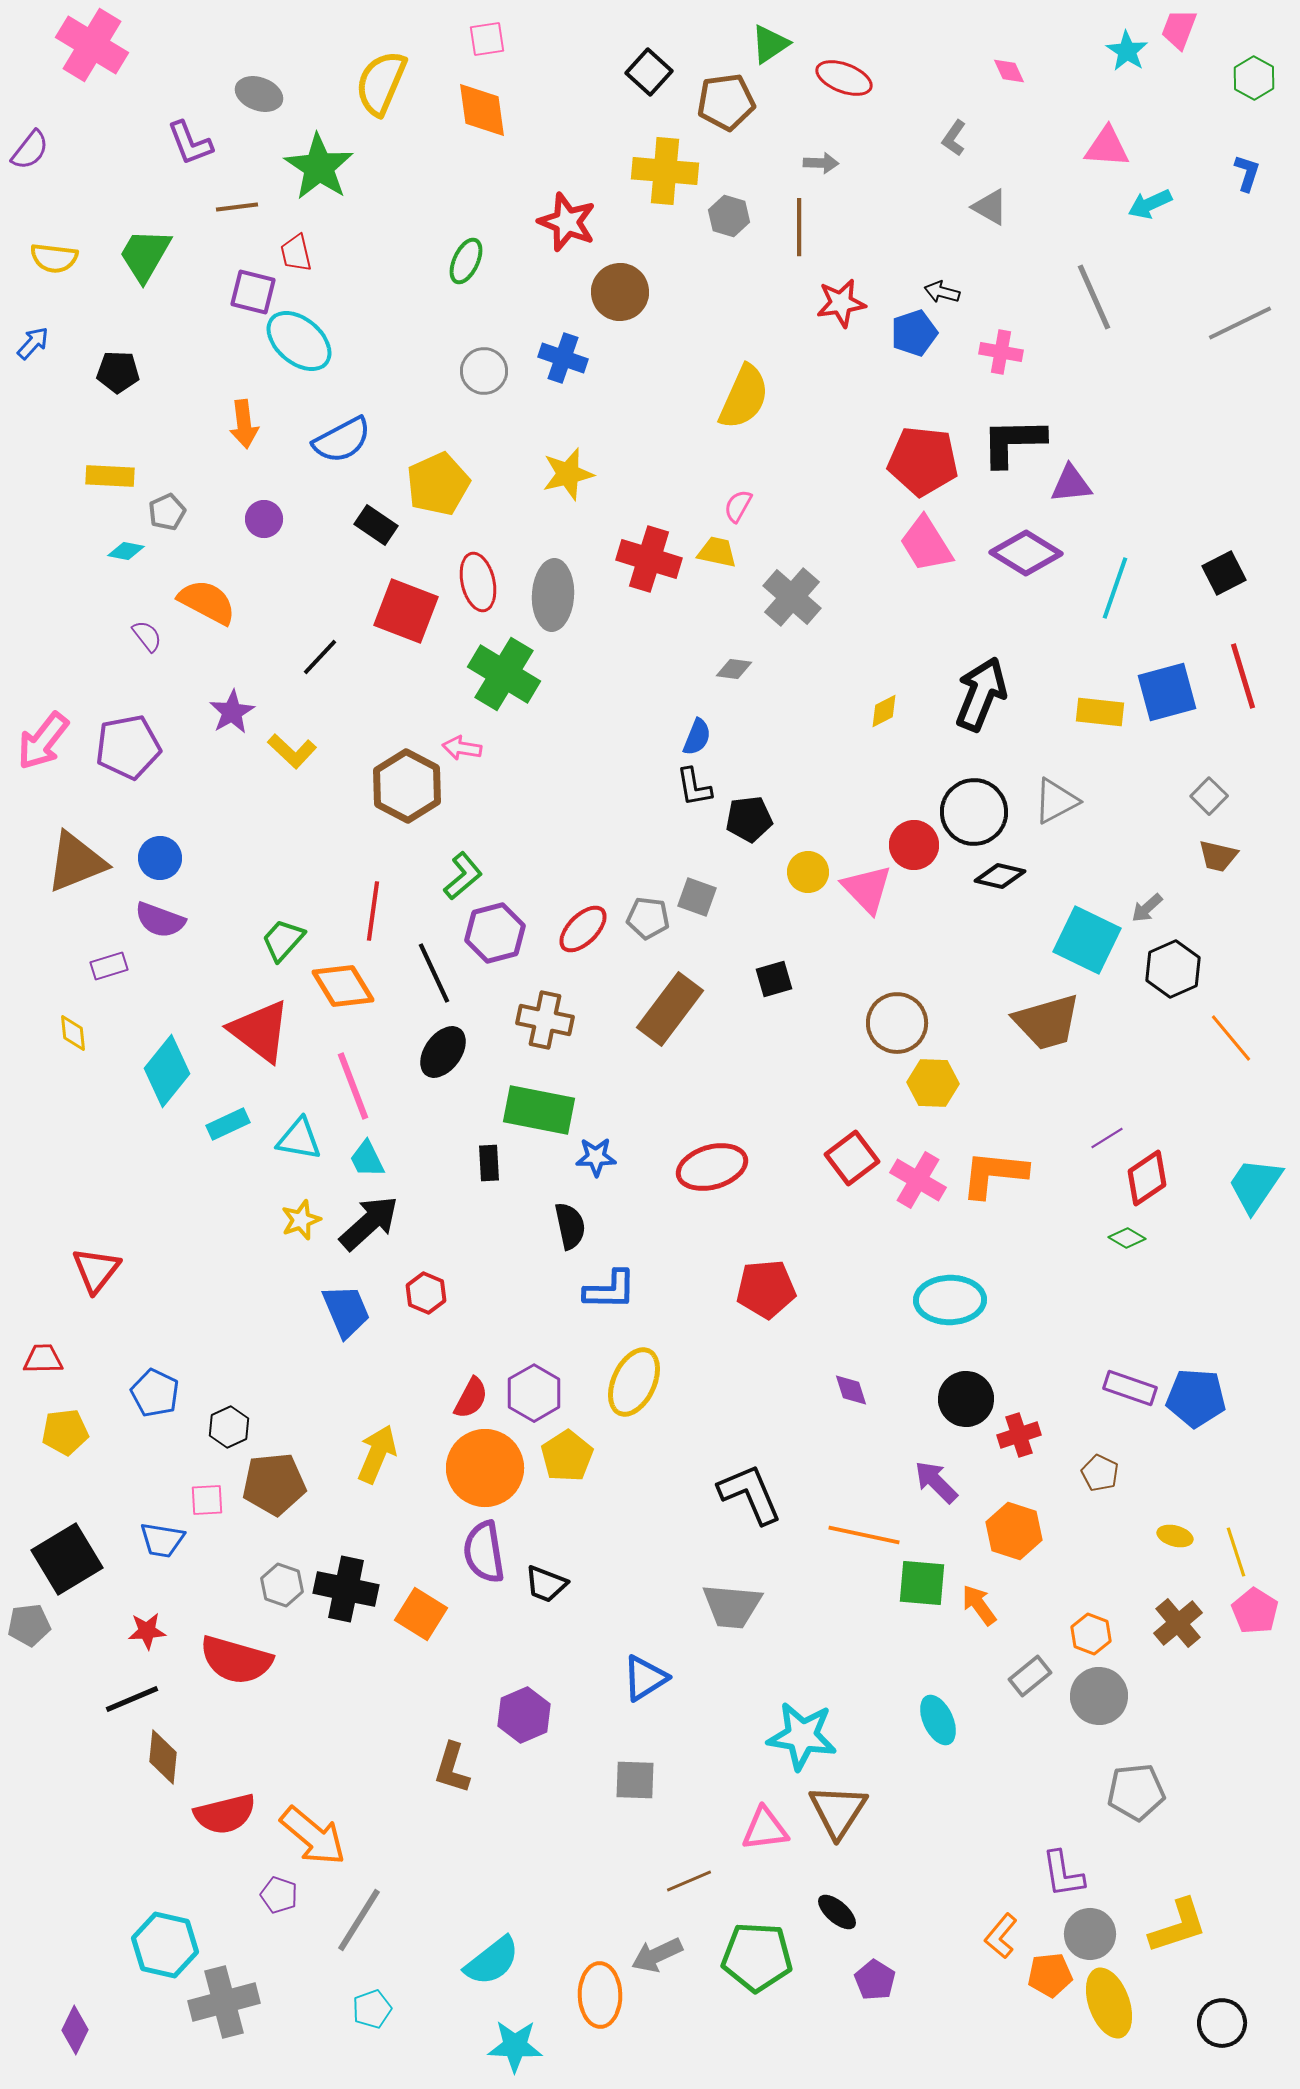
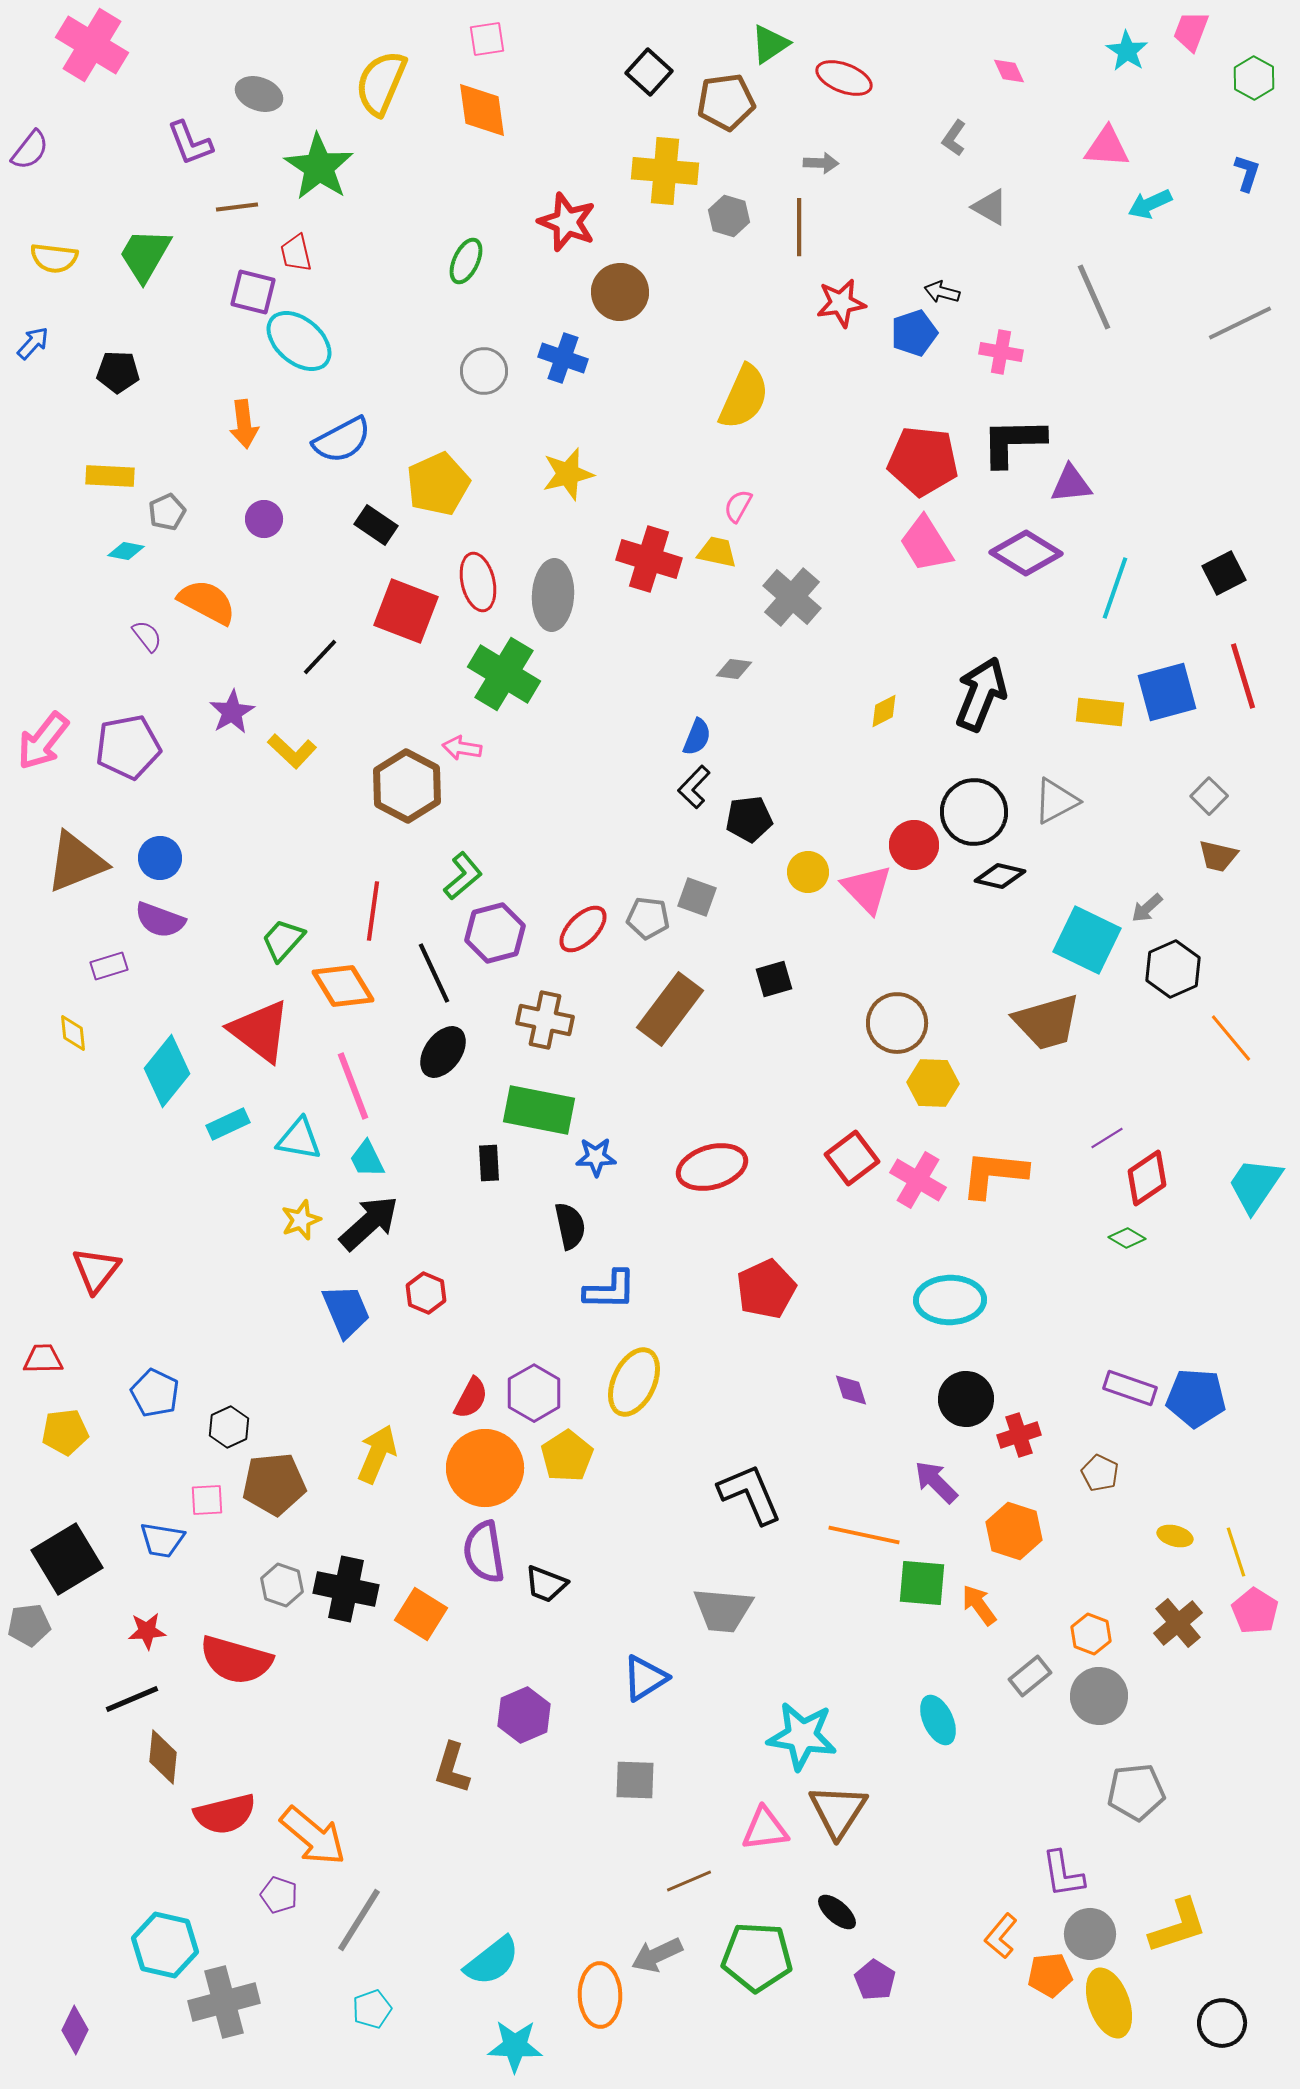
pink trapezoid at (1179, 29): moved 12 px right, 2 px down
black L-shape at (694, 787): rotated 54 degrees clockwise
red pentagon at (766, 1289): rotated 20 degrees counterclockwise
gray trapezoid at (732, 1606): moved 9 px left, 4 px down
